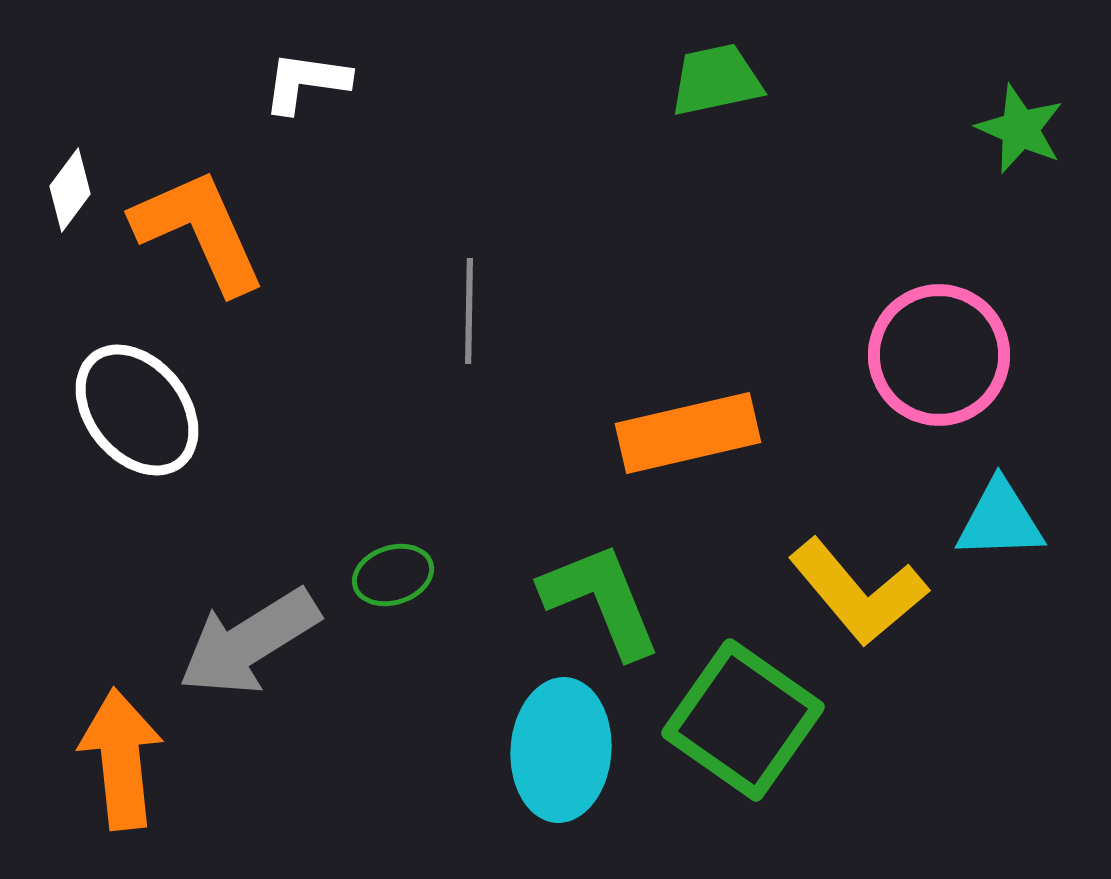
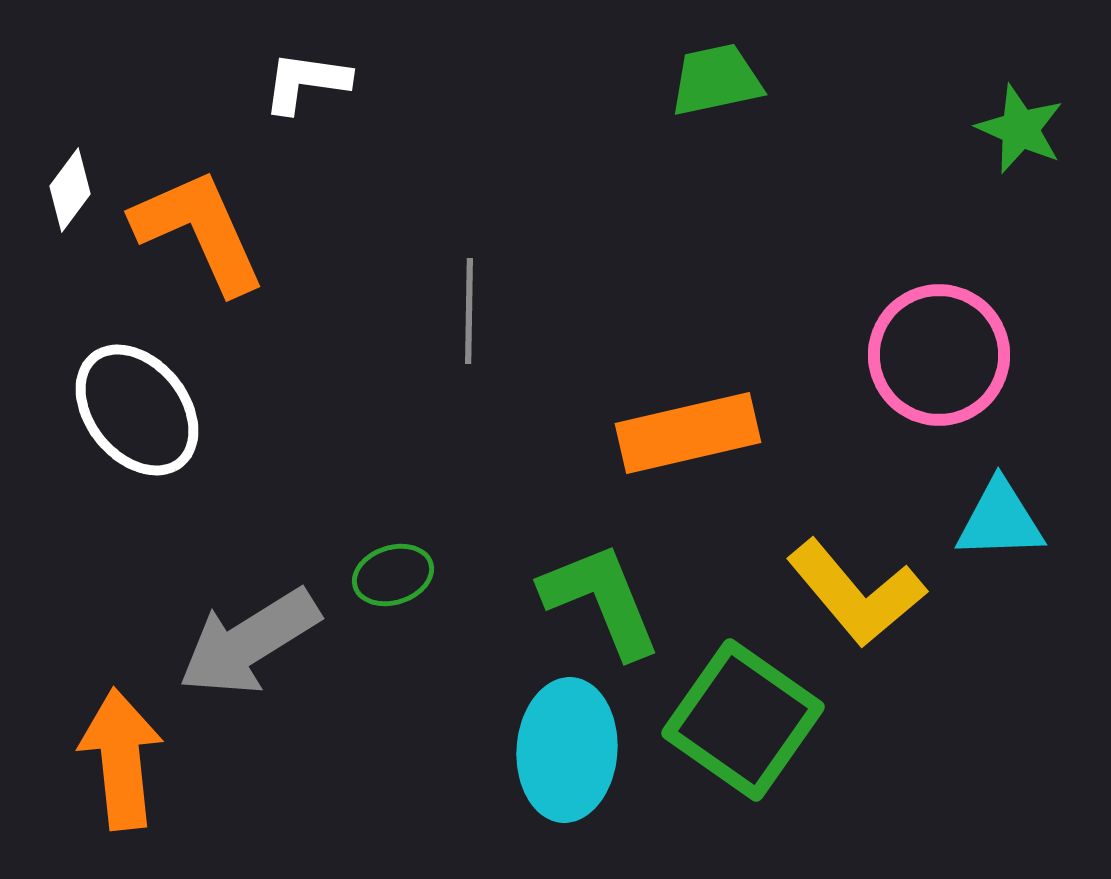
yellow L-shape: moved 2 px left, 1 px down
cyan ellipse: moved 6 px right
